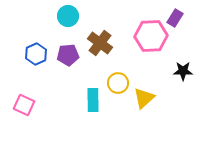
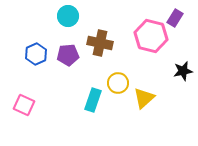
pink hexagon: rotated 16 degrees clockwise
brown cross: rotated 25 degrees counterclockwise
black star: rotated 12 degrees counterclockwise
cyan rectangle: rotated 20 degrees clockwise
